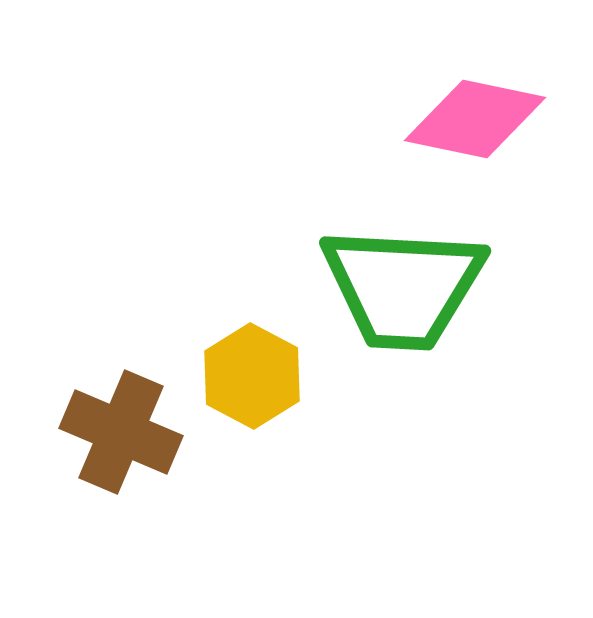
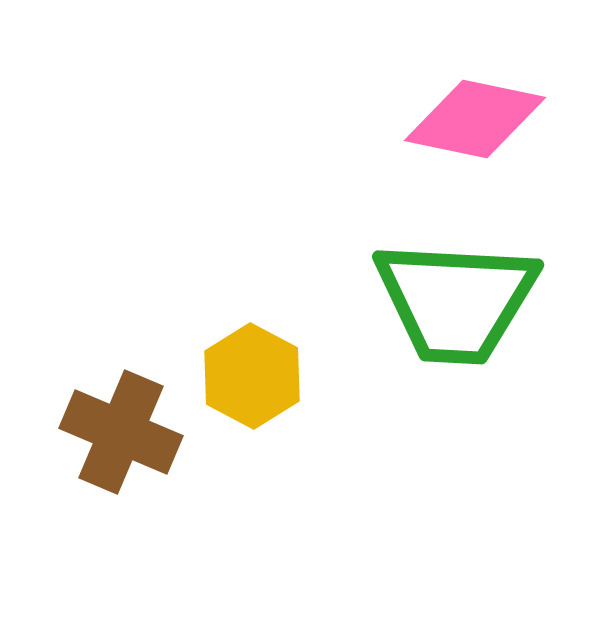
green trapezoid: moved 53 px right, 14 px down
